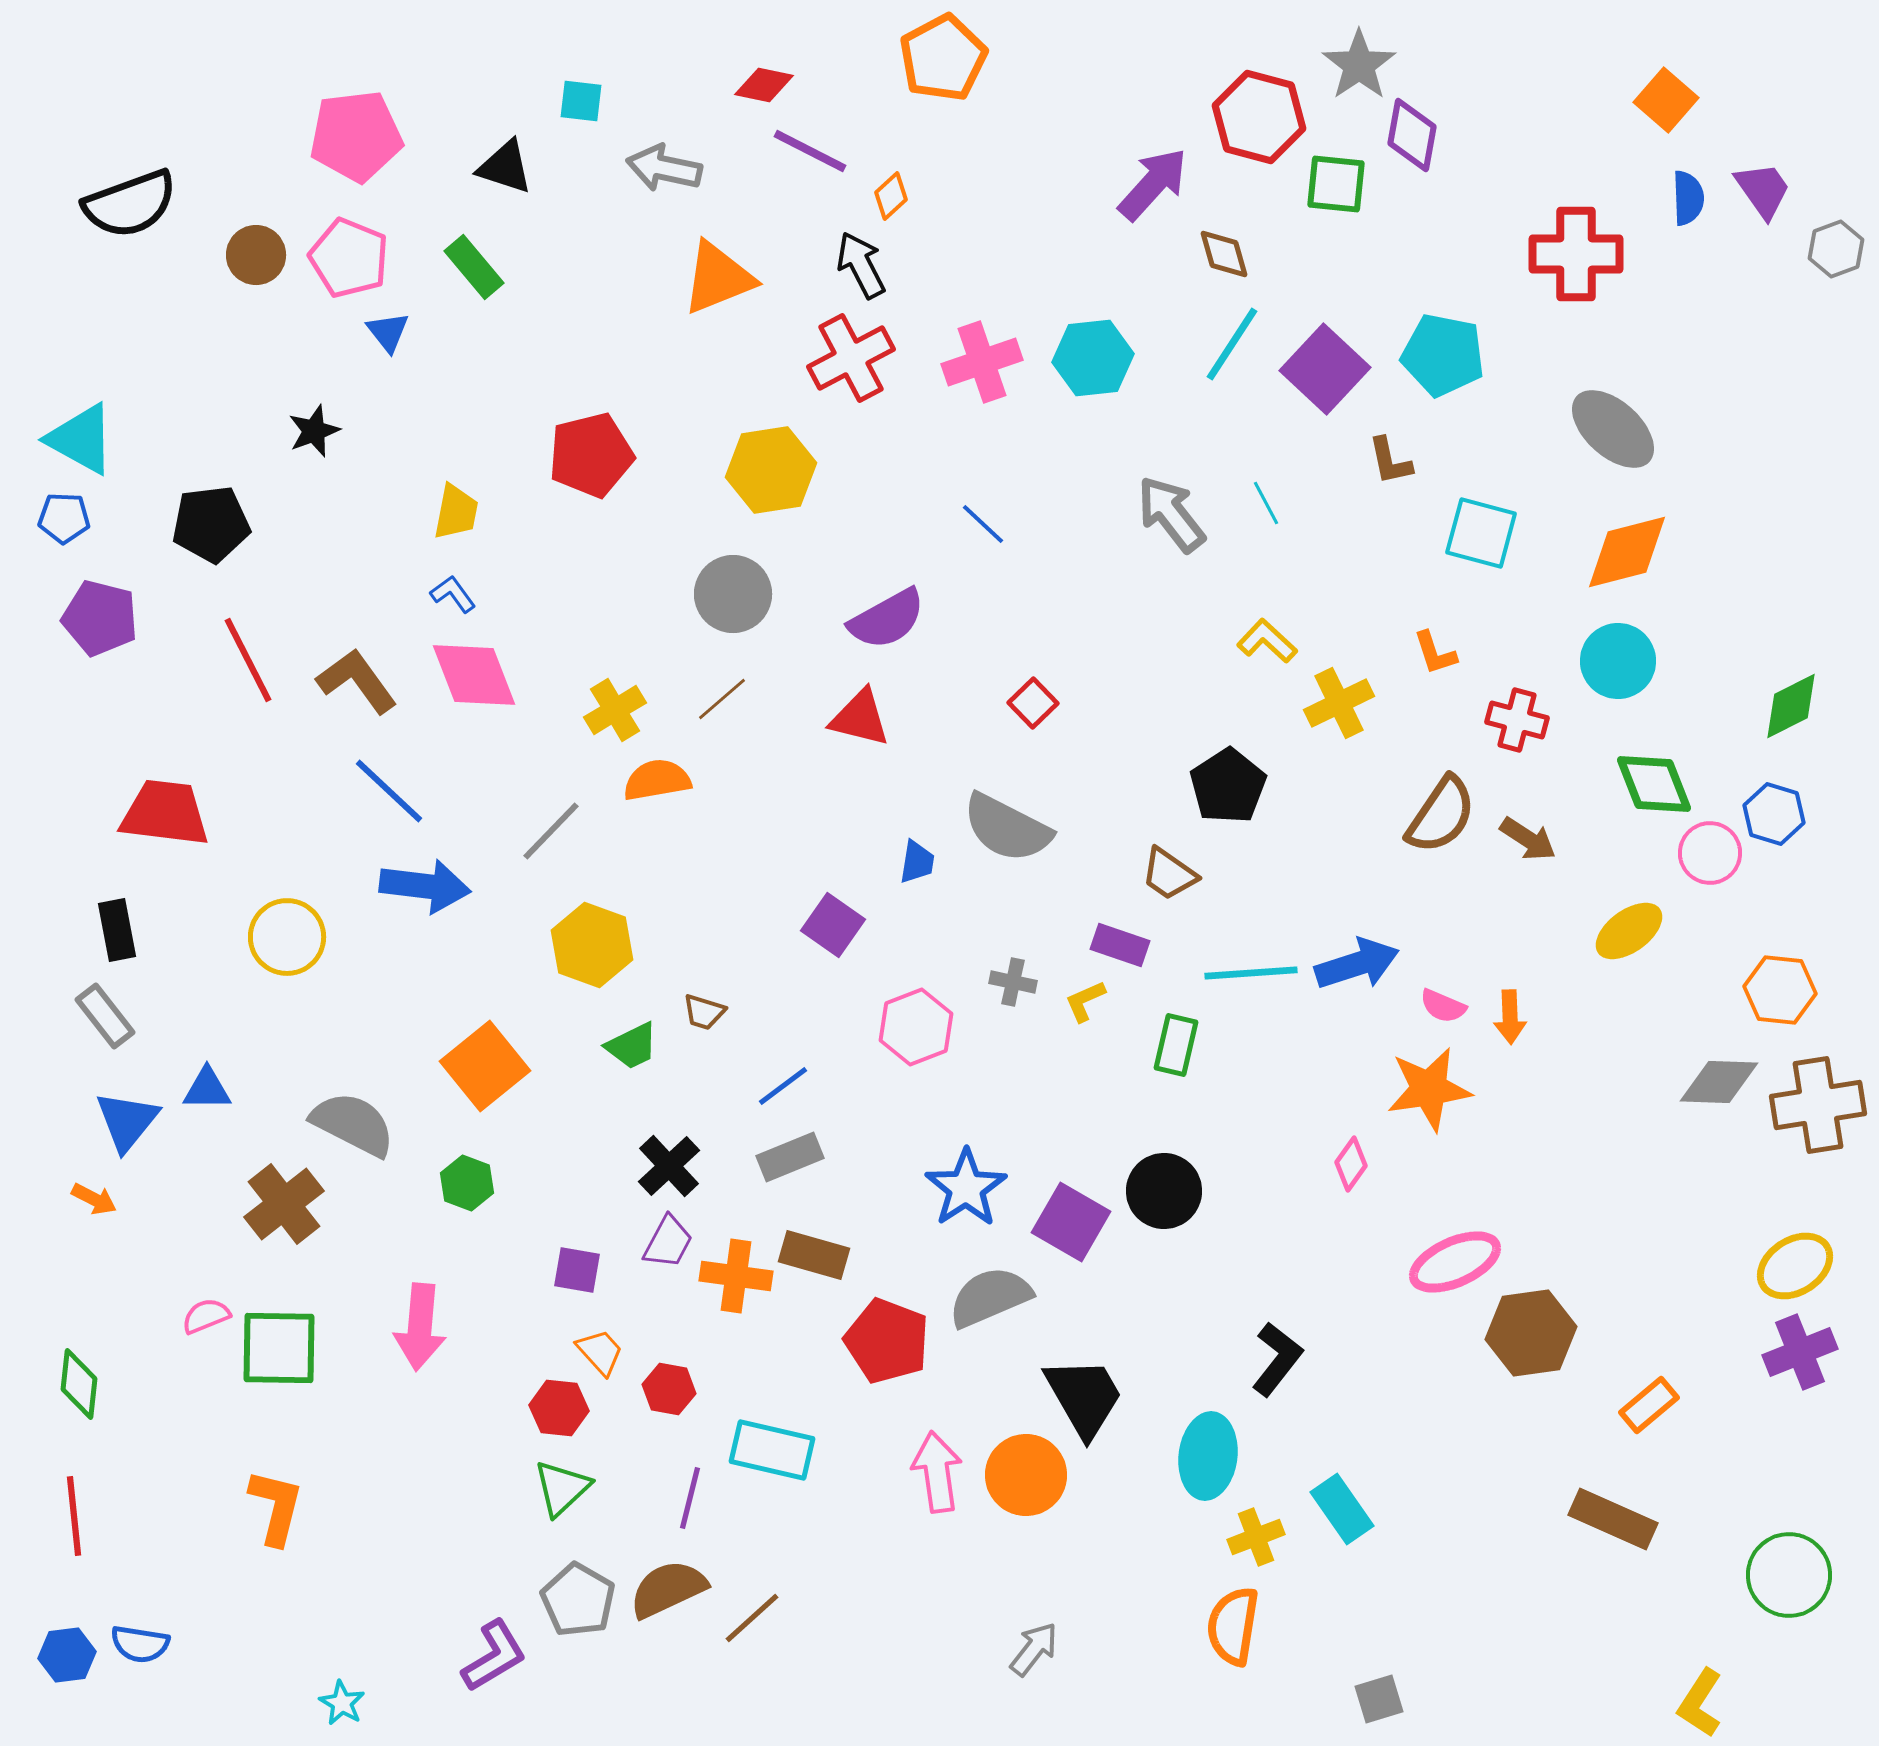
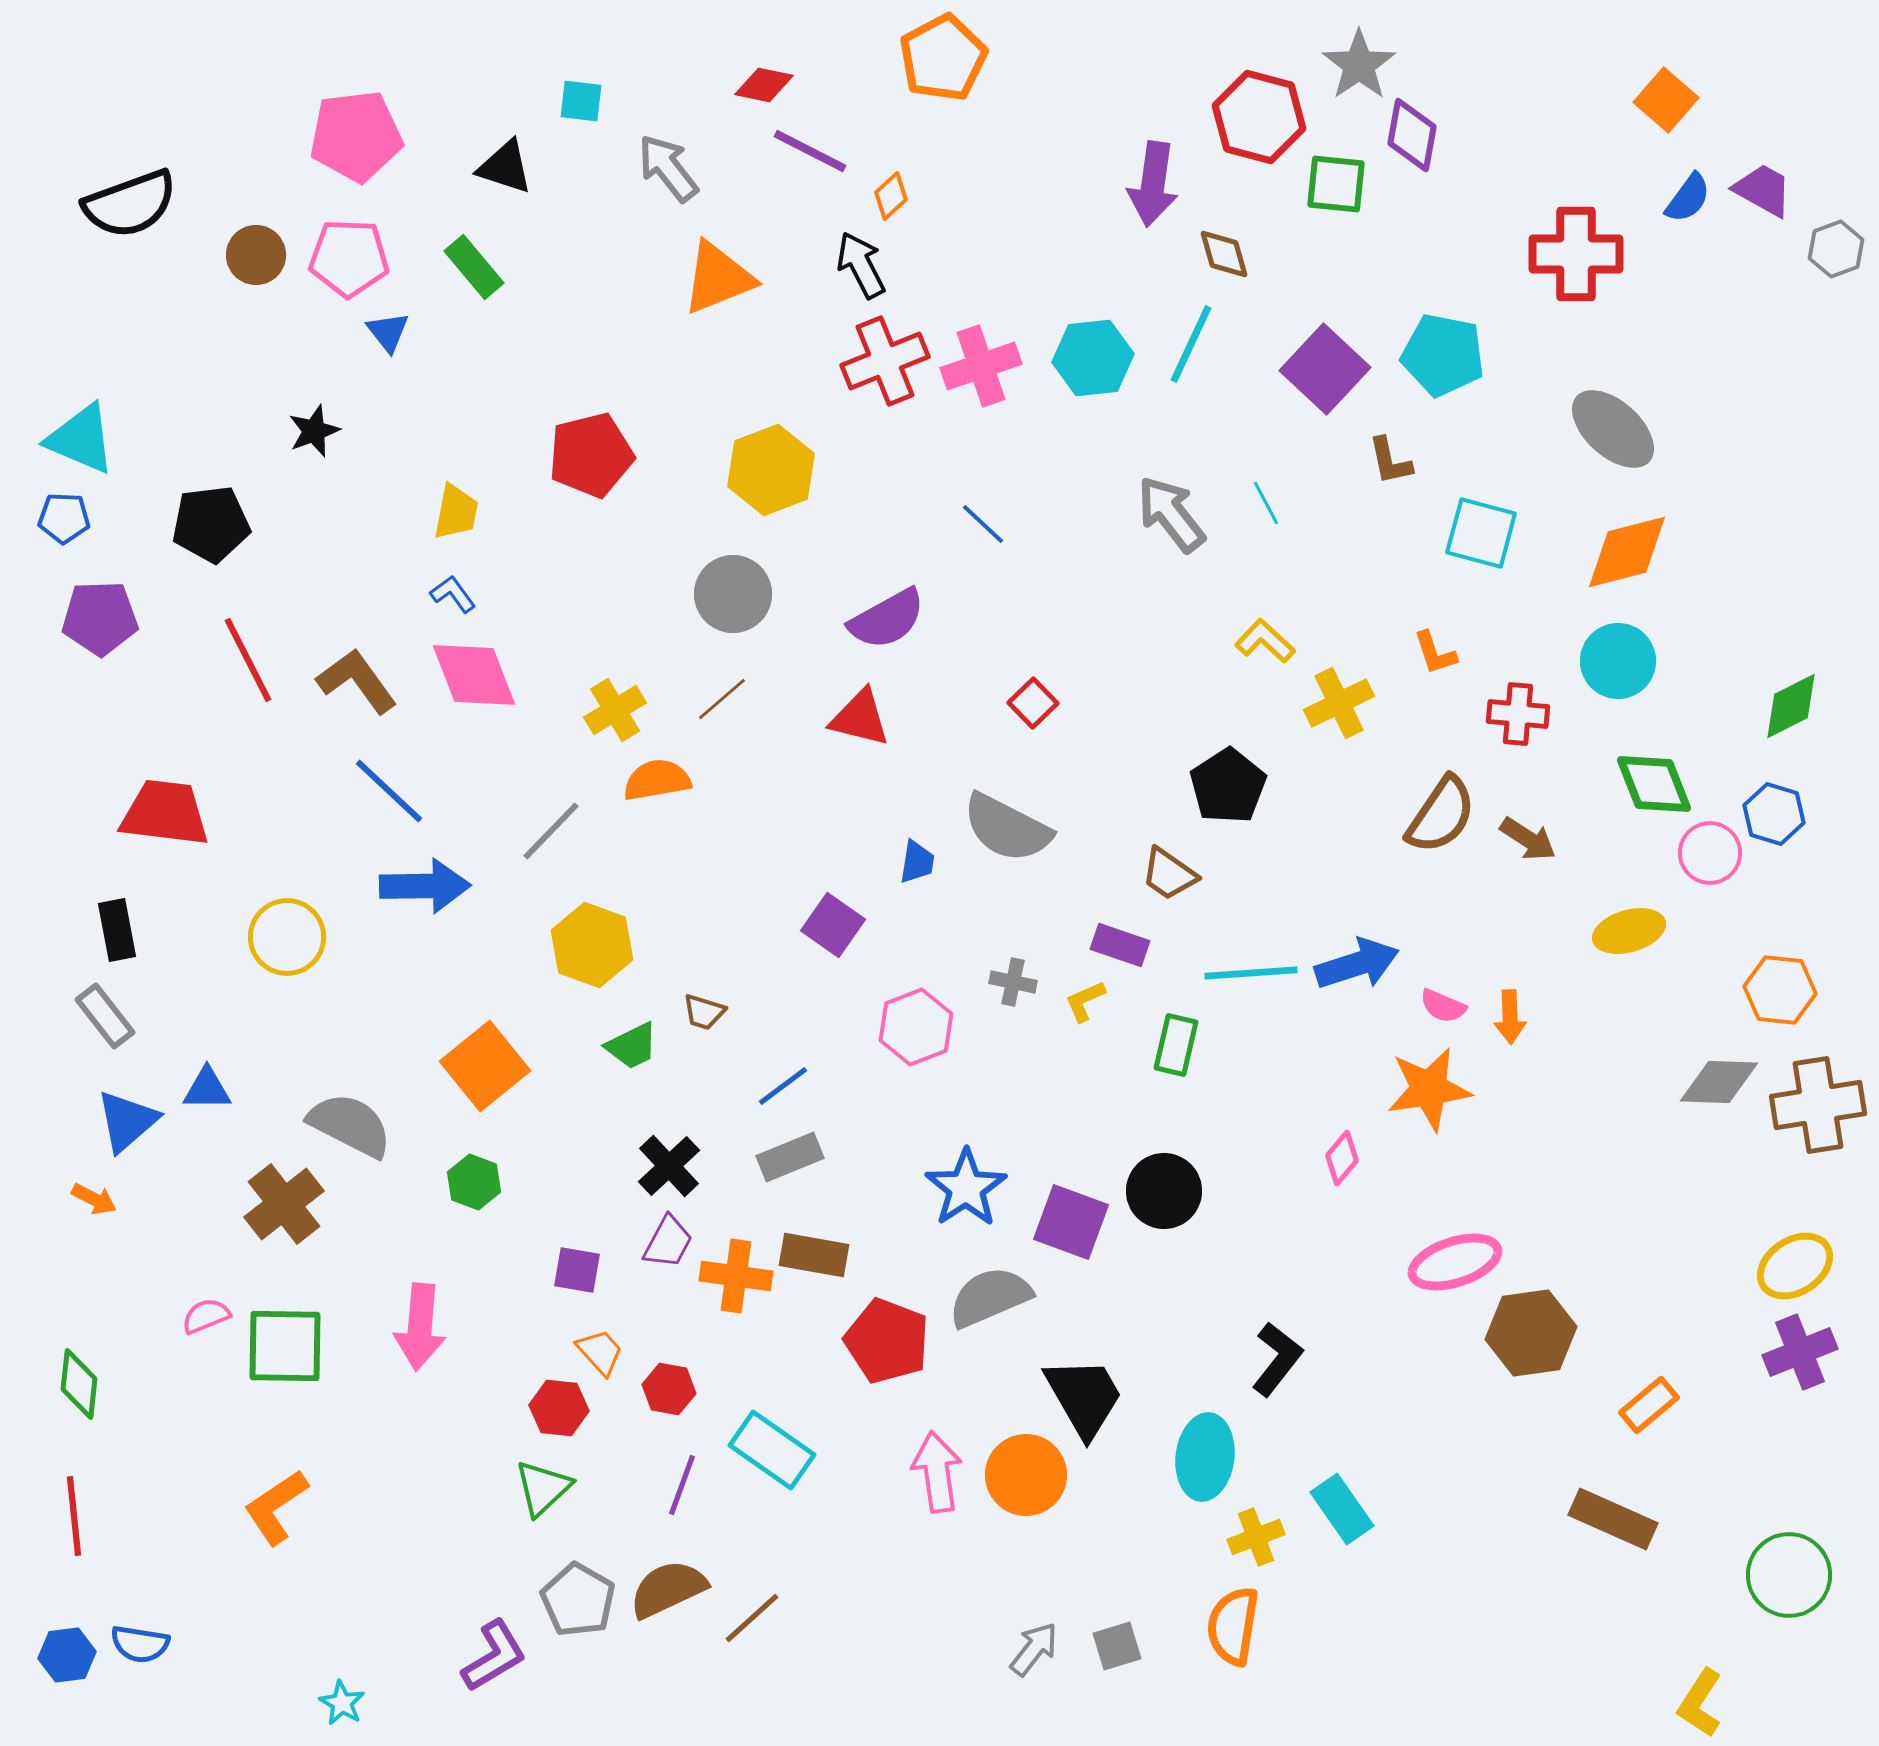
gray arrow at (664, 168): moved 4 px right; rotated 40 degrees clockwise
purple arrow at (1153, 184): rotated 146 degrees clockwise
purple trapezoid at (1763, 190): rotated 26 degrees counterclockwise
blue semicircle at (1688, 198): rotated 38 degrees clockwise
pink pentagon at (349, 258): rotated 20 degrees counterclockwise
cyan line at (1232, 344): moved 41 px left; rotated 8 degrees counterclockwise
red cross at (851, 358): moved 34 px right, 3 px down; rotated 6 degrees clockwise
pink cross at (982, 362): moved 1 px left, 4 px down
cyan triangle at (81, 439): rotated 6 degrees counterclockwise
yellow hexagon at (771, 470): rotated 12 degrees counterclockwise
purple pentagon at (100, 618): rotated 16 degrees counterclockwise
yellow L-shape at (1267, 641): moved 2 px left
red cross at (1517, 720): moved 1 px right, 6 px up; rotated 10 degrees counterclockwise
blue arrow at (425, 886): rotated 8 degrees counterclockwise
yellow ellipse at (1629, 931): rotated 20 degrees clockwise
blue triangle at (127, 1121): rotated 10 degrees clockwise
gray semicircle at (353, 1124): moved 3 px left, 1 px down
pink diamond at (1351, 1164): moved 9 px left, 6 px up; rotated 4 degrees clockwise
green hexagon at (467, 1183): moved 7 px right, 1 px up
purple square at (1071, 1222): rotated 10 degrees counterclockwise
brown rectangle at (814, 1255): rotated 6 degrees counterclockwise
pink ellipse at (1455, 1262): rotated 6 degrees clockwise
green square at (279, 1348): moved 6 px right, 2 px up
cyan rectangle at (772, 1450): rotated 22 degrees clockwise
cyan ellipse at (1208, 1456): moved 3 px left, 1 px down
green triangle at (562, 1488): moved 19 px left
purple line at (690, 1498): moved 8 px left, 13 px up; rotated 6 degrees clockwise
orange L-shape at (276, 1507): rotated 138 degrees counterclockwise
gray square at (1379, 1699): moved 262 px left, 53 px up
